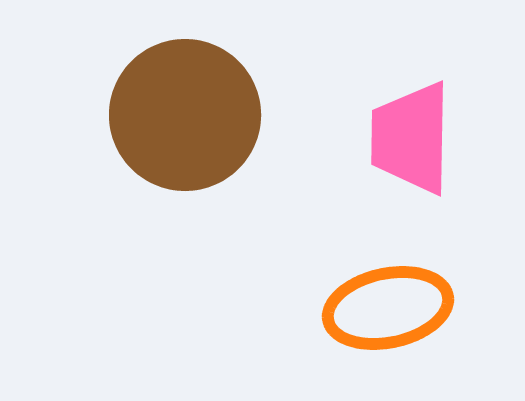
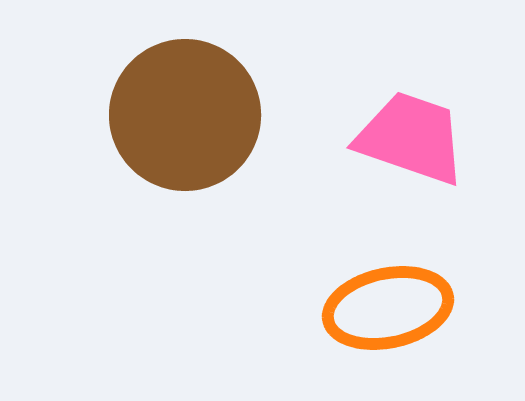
pink trapezoid: rotated 108 degrees clockwise
